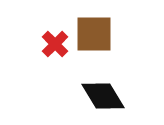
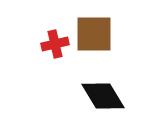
red cross: rotated 32 degrees clockwise
